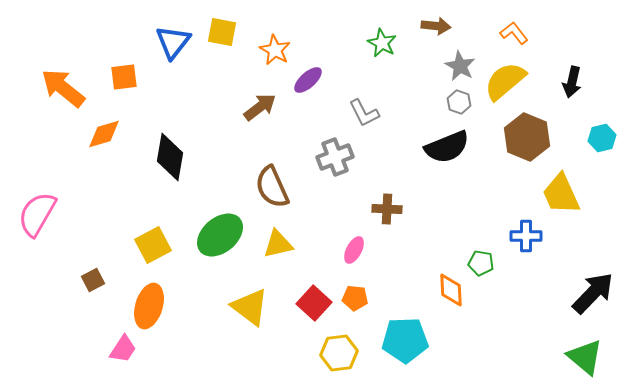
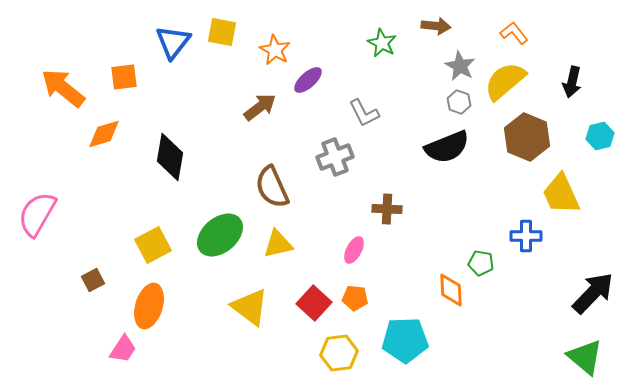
cyan hexagon at (602, 138): moved 2 px left, 2 px up
